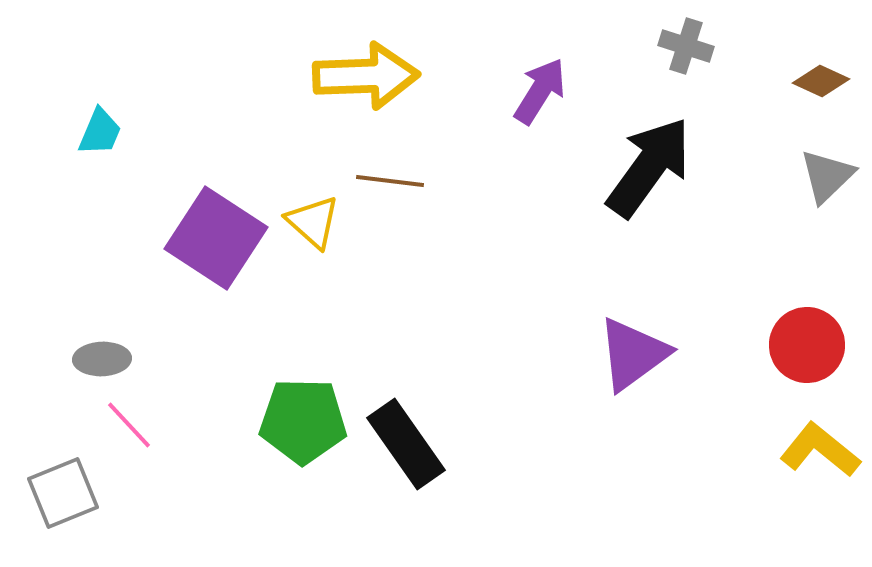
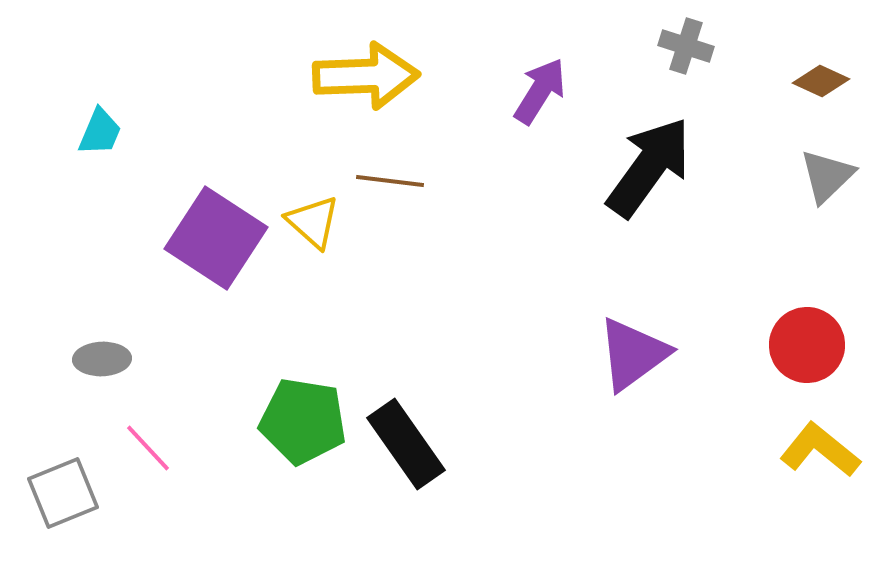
green pentagon: rotated 8 degrees clockwise
pink line: moved 19 px right, 23 px down
